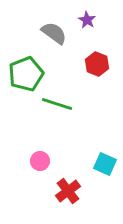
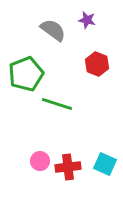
purple star: rotated 18 degrees counterclockwise
gray semicircle: moved 1 px left, 3 px up
red cross: moved 24 px up; rotated 30 degrees clockwise
